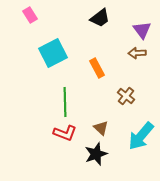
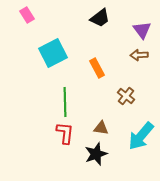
pink rectangle: moved 3 px left
brown arrow: moved 2 px right, 2 px down
brown triangle: rotated 35 degrees counterclockwise
red L-shape: rotated 105 degrees counterclockwise
